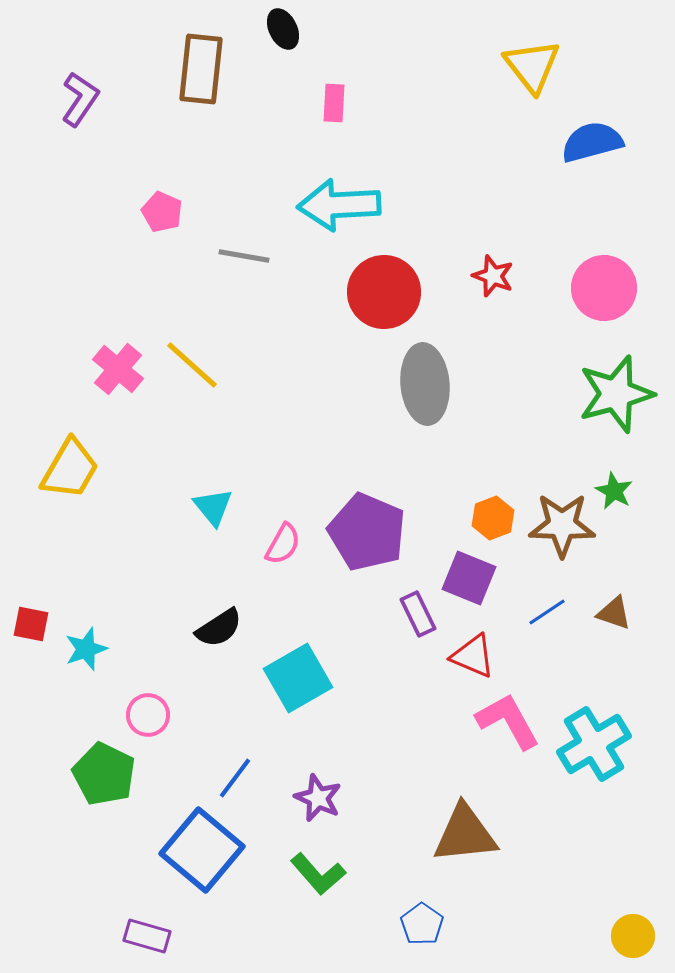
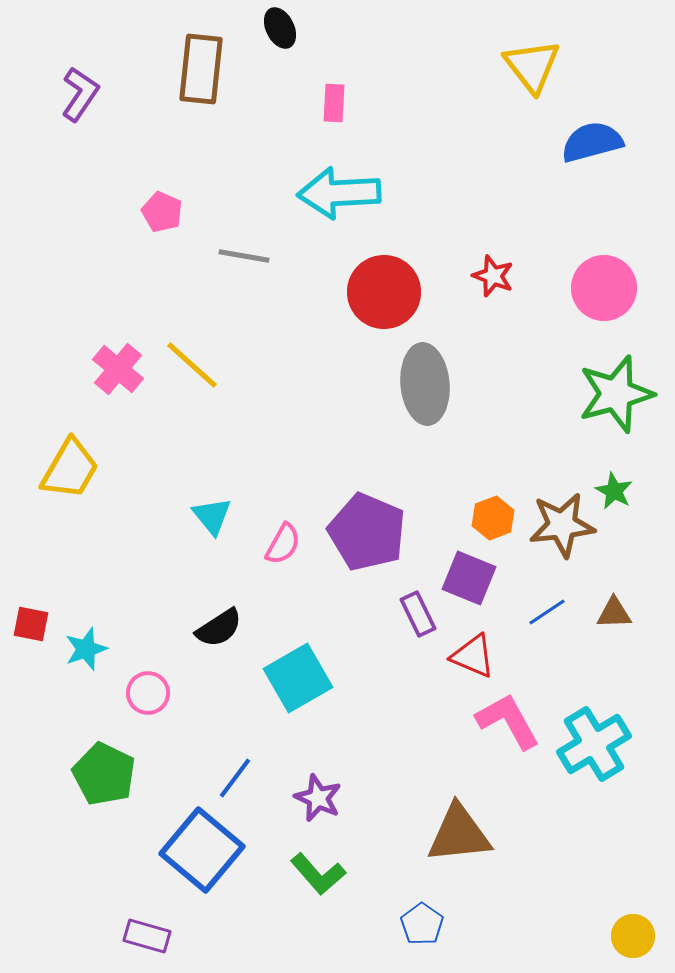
black ellipse at (283, 29): moved 3 px left, 1 px up
purple L-shape at (80, 99): moved 5 px up
cyan arrow at (339, 205): moved 12 px up
cyan triangle at (213, 507): moved 1 px left, 9 px down
brown star at (562, 525): rotated 8 degrees counterclockwise
brown triangle at (614, 613): rotated 21 degrees counterclockwise
pink circle at (148, 715): moved 22 px up
brown triangle at (465, 834): moved 6 px left
